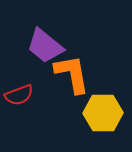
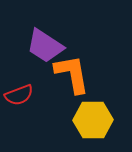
purple trapezoid: rotated 6 degrees counterclockwise
yellow hexagon: moved 10 px left, 7 px down
